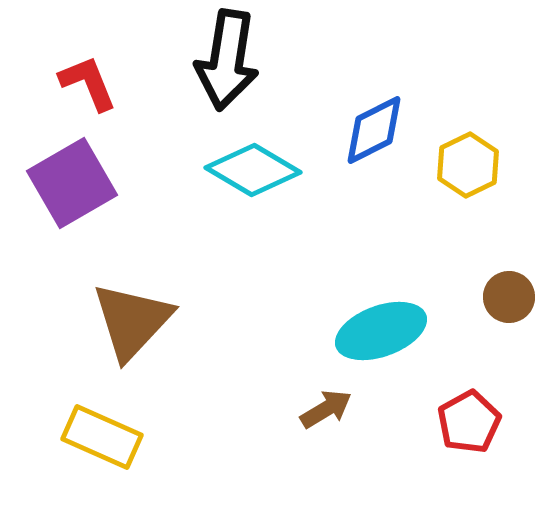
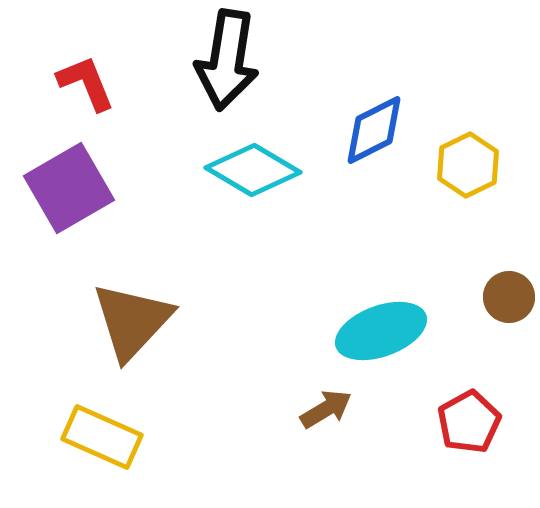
red L-shape: moved 2 px left
purple square: moved 3 px left, 5 px down
